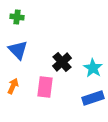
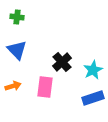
blue triangle: moved 1 px left
cyan star: moved 2 px down; rotated 12 degrees clockwise
orange arrow: rotated 49 degrees clockwise
